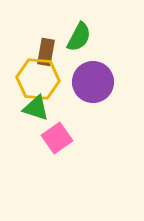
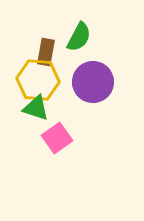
yellow hexagon: moved 1 px down
